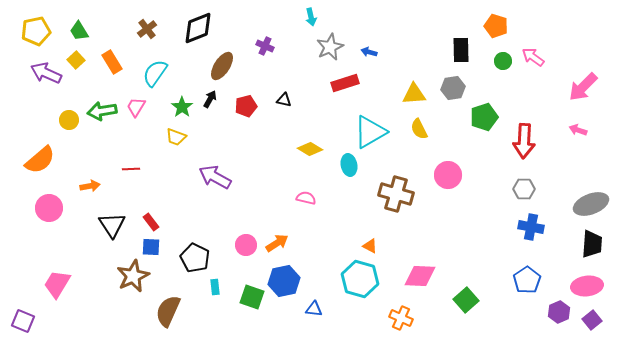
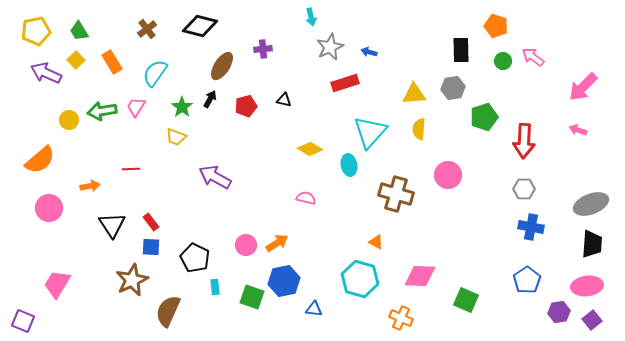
black diamond at (198, 28): moved 2 px right, 2 px up; rotated 36 degrees clockwise
purple cross at (265, 46): moved 2 px left, 3 px down; rotated 30 degrees counterclockwise
yellow semicircle at (419, 129): rotated 30 degrees clockwise
cyan triangle at (370, 132): rotated 18 degrees counterclockwise
orange triangle at (370, 246): moved 6 px right, 4 px up
brown star at (133, 276): moved 1 px left, 4 px down
green square at (466, 300): rotated 25 degrees counterclockwise
purple hexagon at (559, 312): rotated 15 degrees clockwise
